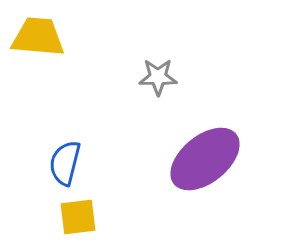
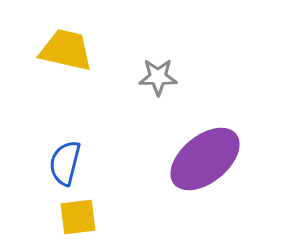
yellow trapezoid: moved 28 px right, 13 px down; rotated 8 degrees clockwise
